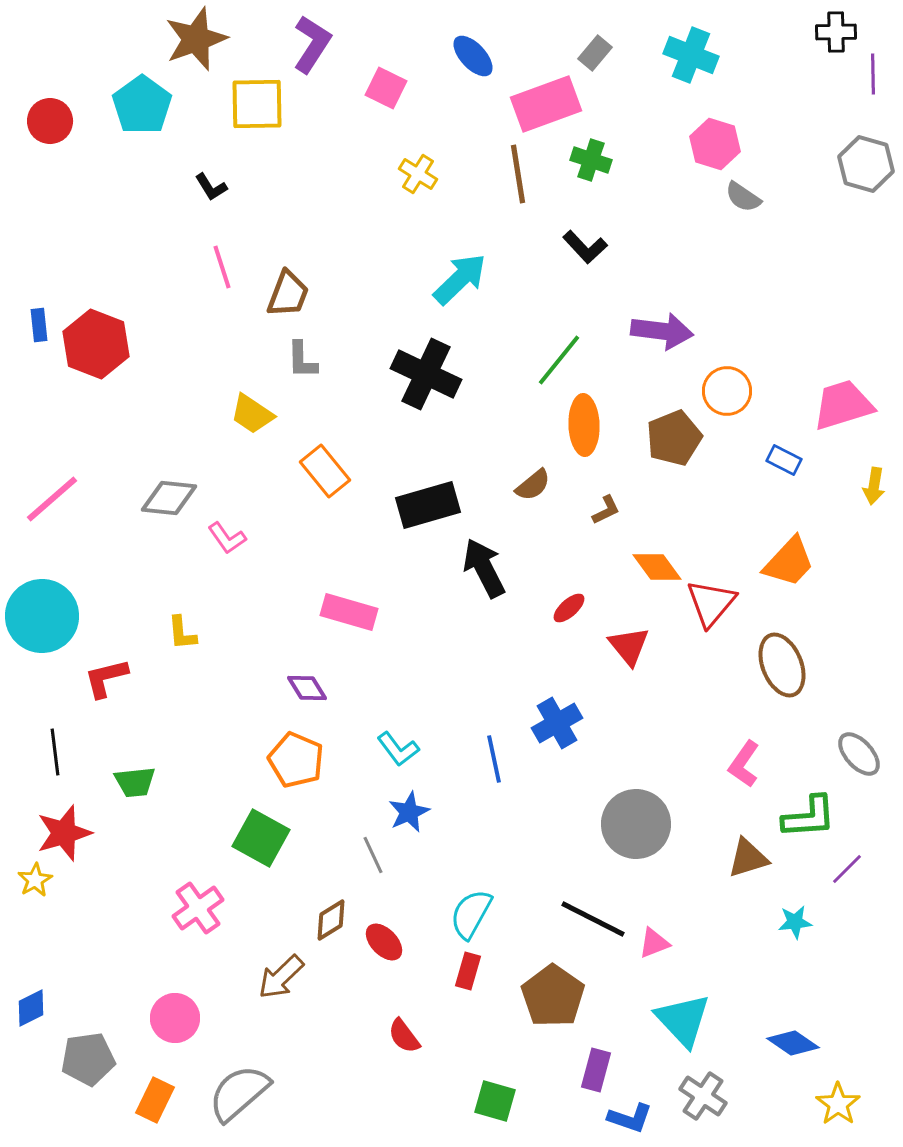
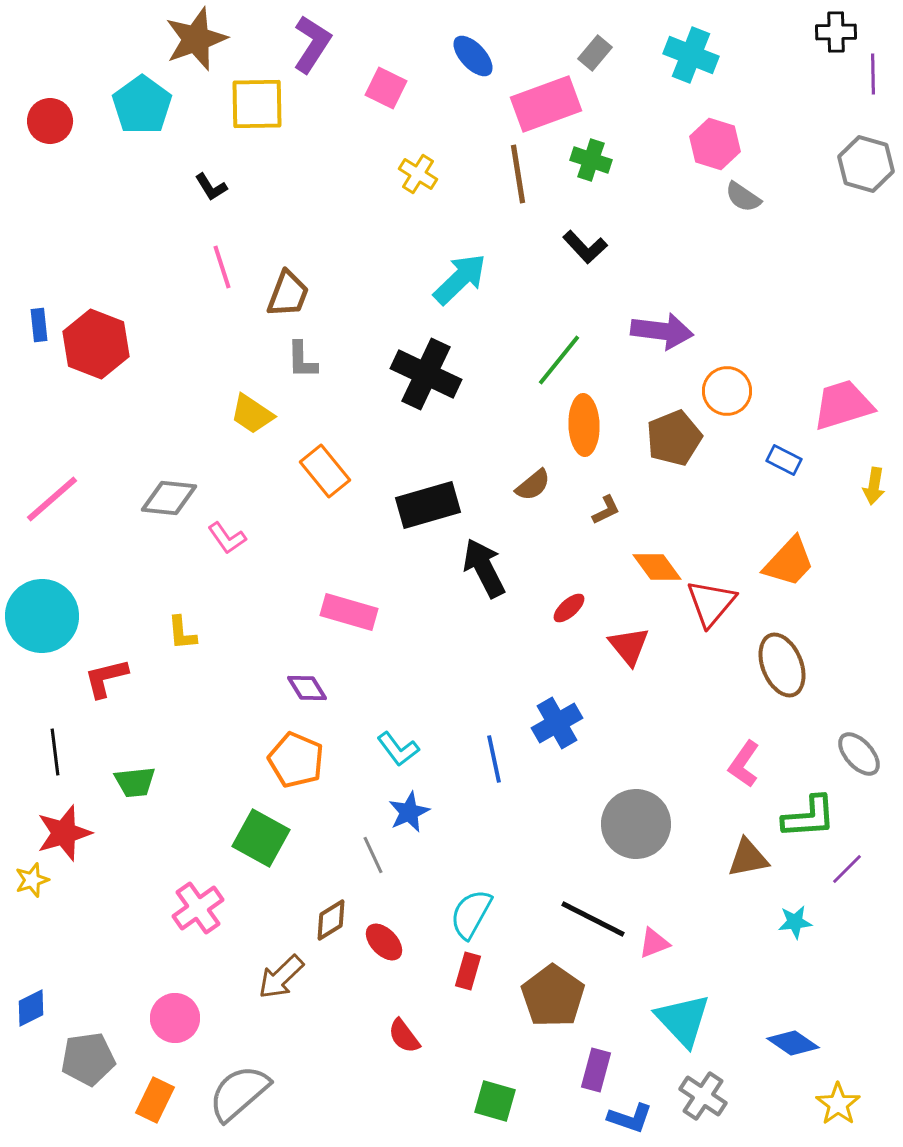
brown triangle at (748, 858): rotated 6 degrees clockwise
yellow star at (35, 880): moved 3 px left; rotated 12 degrees clockwise
